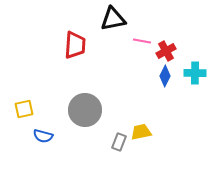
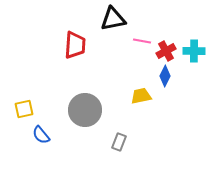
cyan cross: moved 1 px left, 22 px up
yellow trapezoid: moved 36 px up
blue semicircle: moved 2 px left, 1 px up; rotated 36 degrees clockwise
